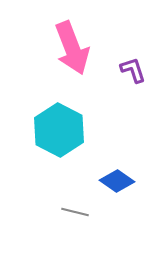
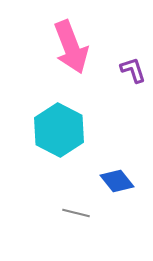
pink arrow: moved 1 px left, 1 px up
blue diamond: rotated 16 degrees clockwise
gray line: moved 1 px right, 1 px down
